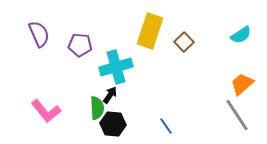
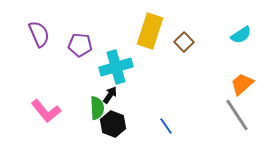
black hexagon: rotated 15 degrees clockwise
